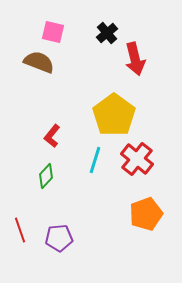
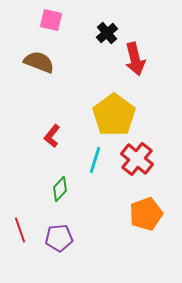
pink square: moved 2 px left, 12 px up
green diamond: moved 14 px right, 13 px down
